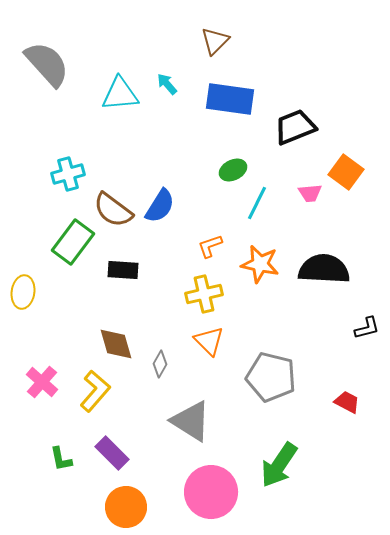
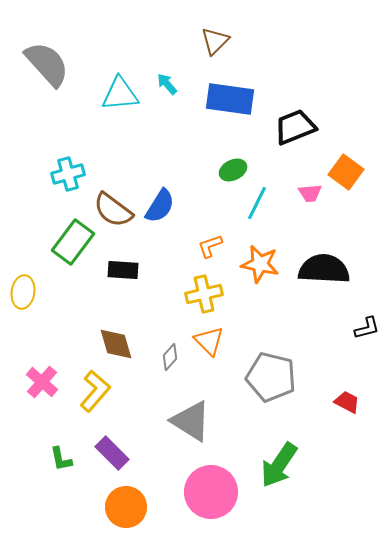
gray diamond: moved 10 px right, 7 px up; rotated 12 degrees clockwise
